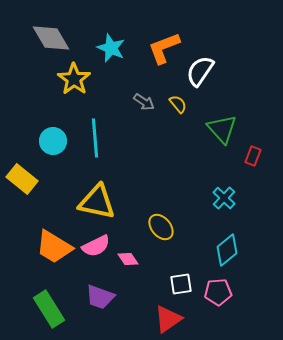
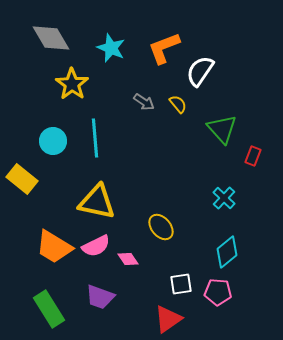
yellow star: moved 2 px left, 5 px down
cyan diamond: moved 2 px down
pink pentagon: rotated 8 degrees clockwise
